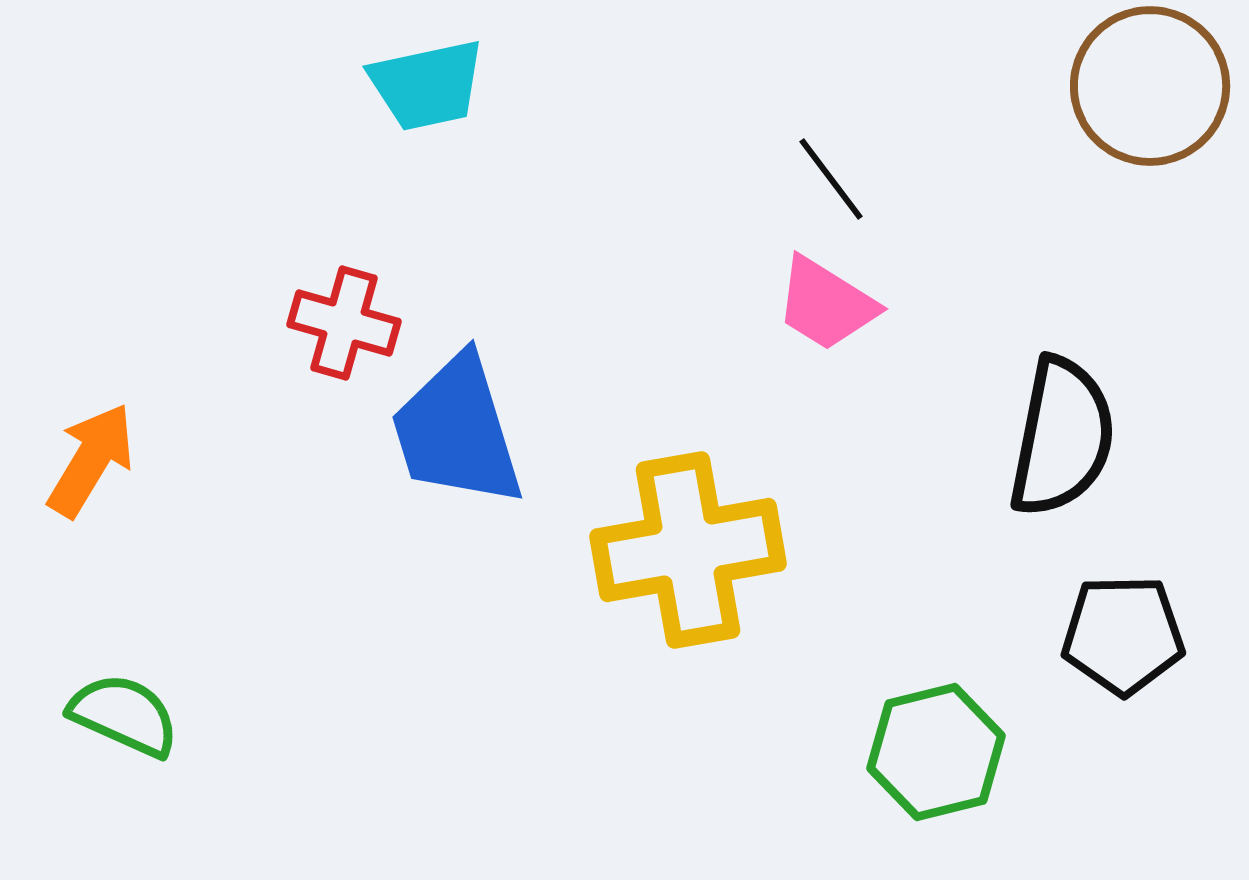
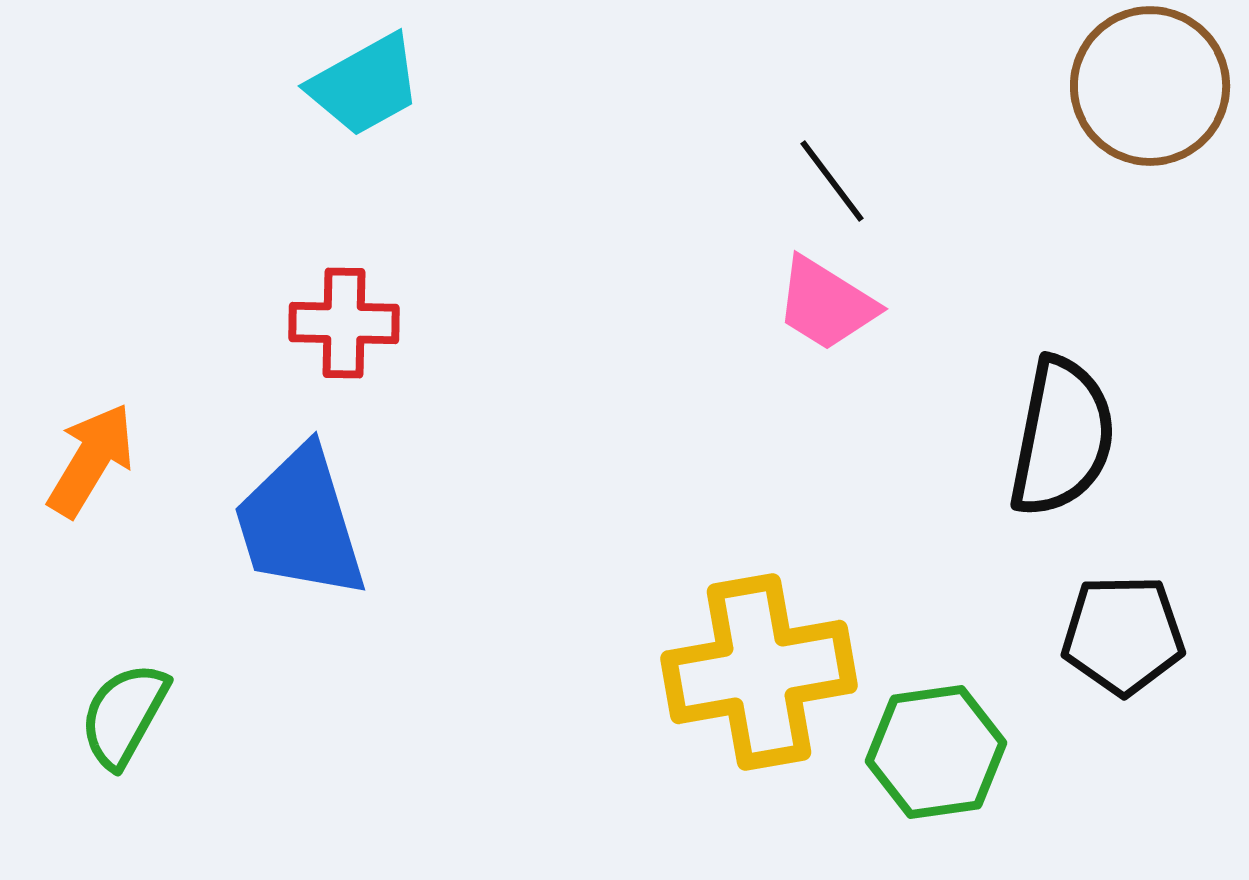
cyan trapezoid: moved 62 px left; rotated 17 degrees counterclockwise
black line: moved 1 px right, 2 px down
red cross: rotated 15 degrees counterclockwise
blue trapezoid: moved 157 px left, 92 px down
yellow cross: moved 71 px right, 122 px down
green semicircle: rotated 85 degrees counterclockwise
green hexagon: rotated 6 degrees clockwise
